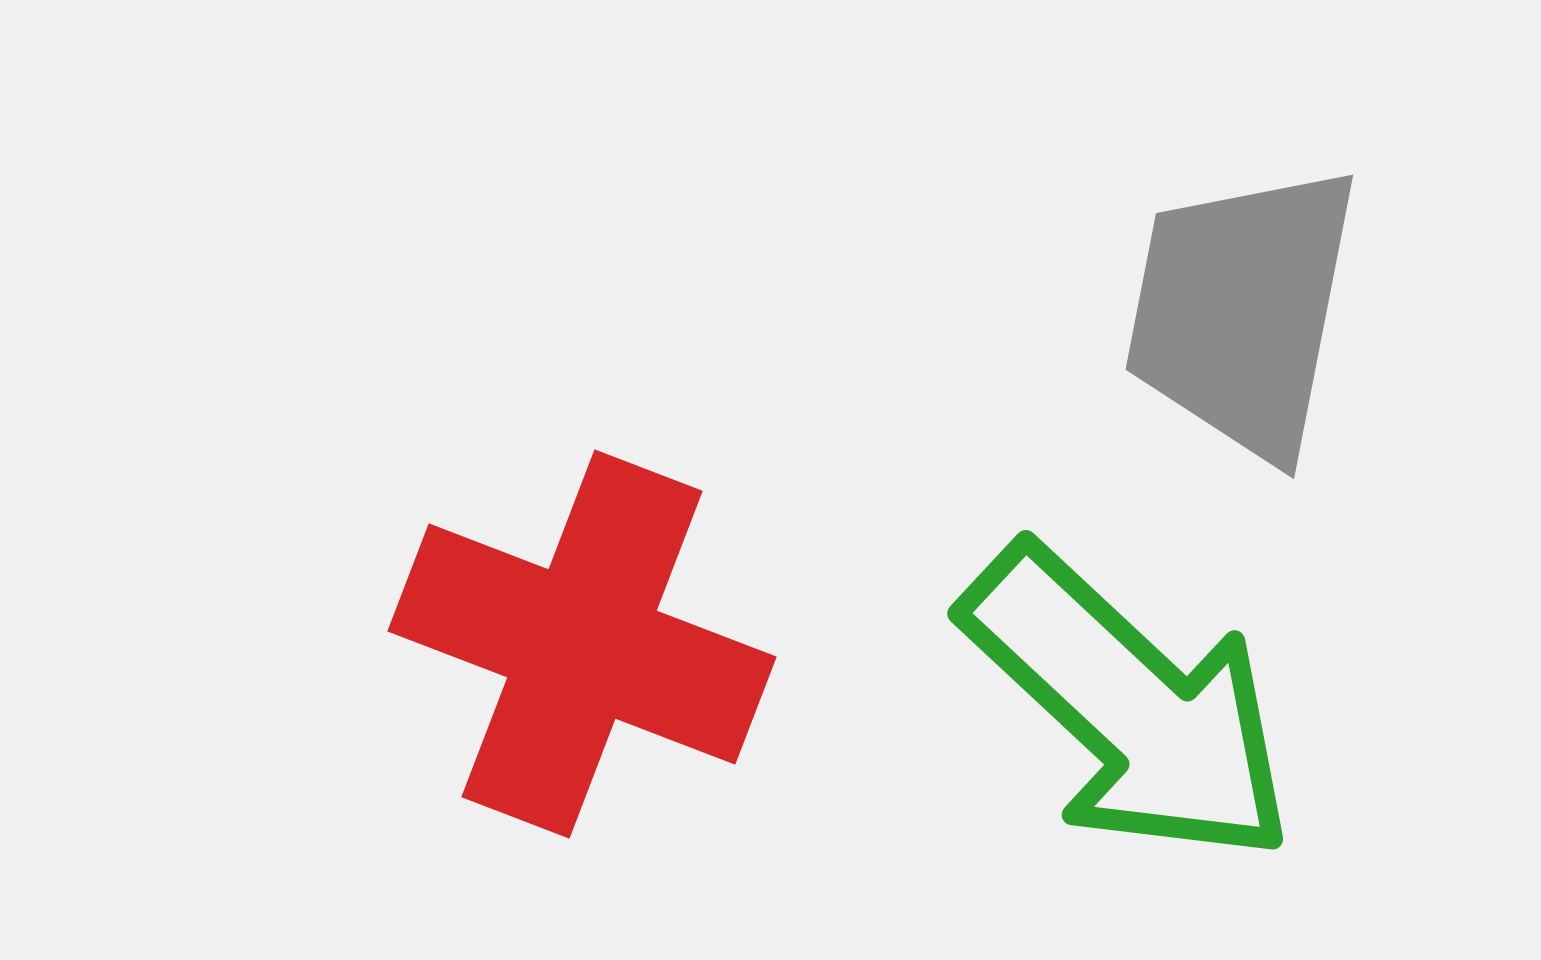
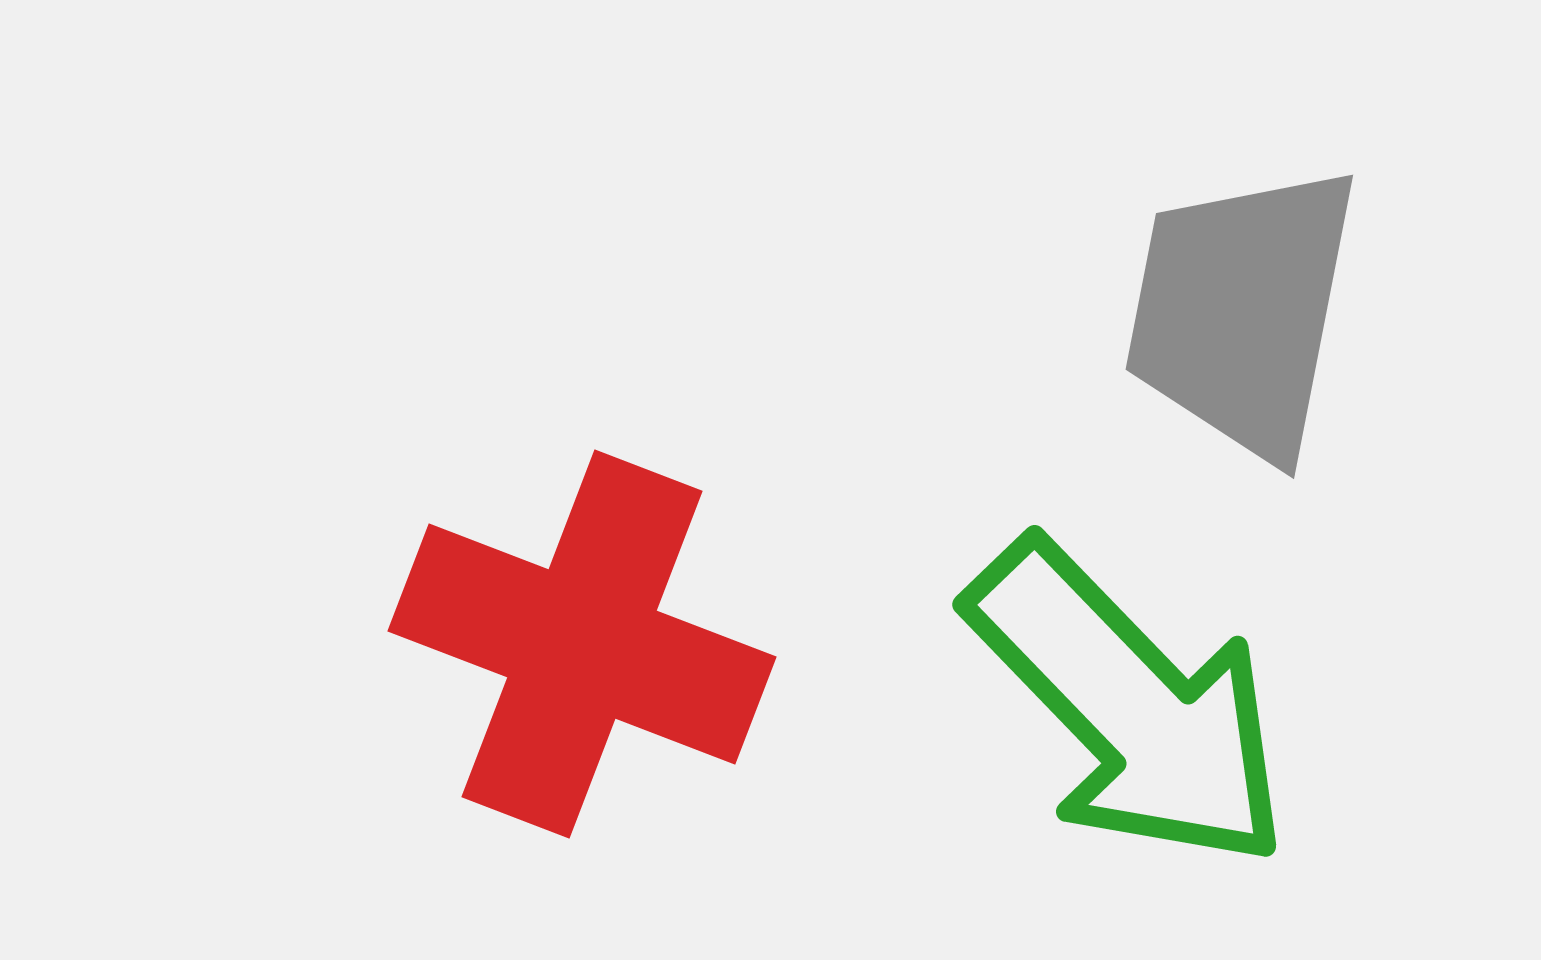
green arrow: rotated 3 degrees clockwise
